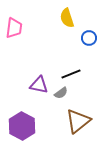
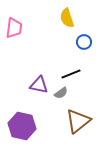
blue circle: moved 5 px left, 4 px down
purple hexagon: rotated 16 degrees counterclockwise
